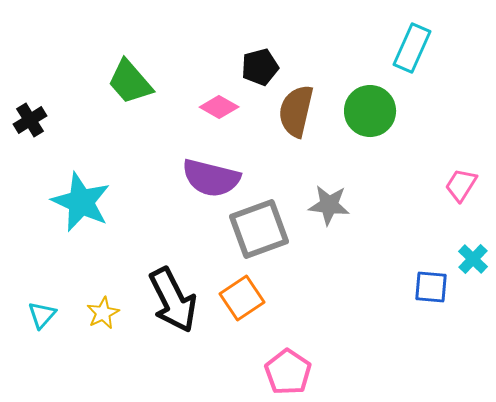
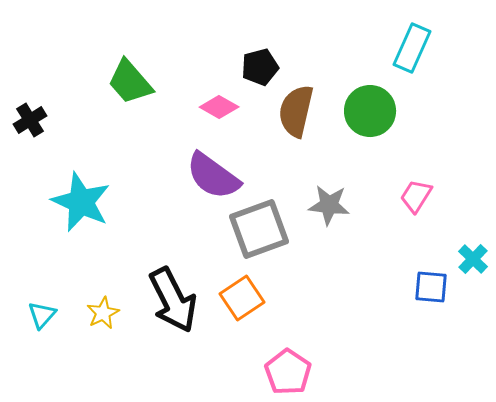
purple semicircle: moved 2 px right, 2 px up; rotated 22 degrees clockwise
pink trapezoid: moved 45 px left, 11 px down
